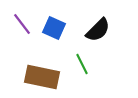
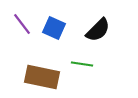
green line: rotated 55 degrees counterclockwise
